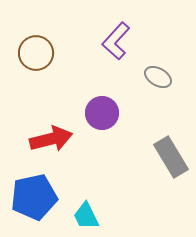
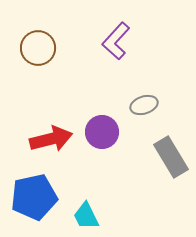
brown circle: moved 2 px right, 5 px up
gray ellipse: moved 14 px left, 28 px down; rotated 48 degrees counterclockwise
purple circle: moved 19 px down
